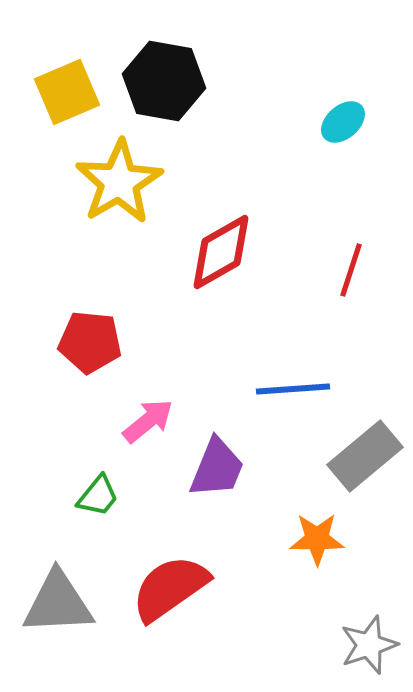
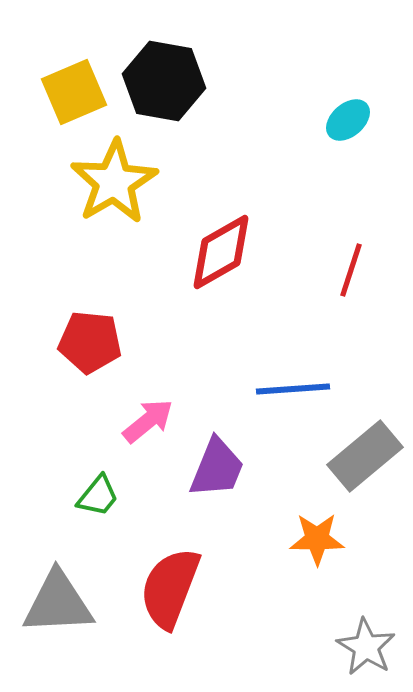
yellow square: moved 7 px right
cyan ellipse: moved 5 px right, 2 px up
yellow star: moved 5 px left
red semicircle: rotated 34 degrees counterclockwise
gray star: moved 3 px left, 2 px down; rotated 22 degrees counterclockwise
